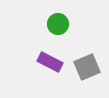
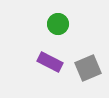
gray square: moved 1 px right, 1 px down
